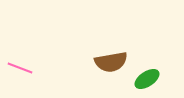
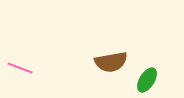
green ellipse: moved 1 px down; rotated 25 degrees counterclockwise
